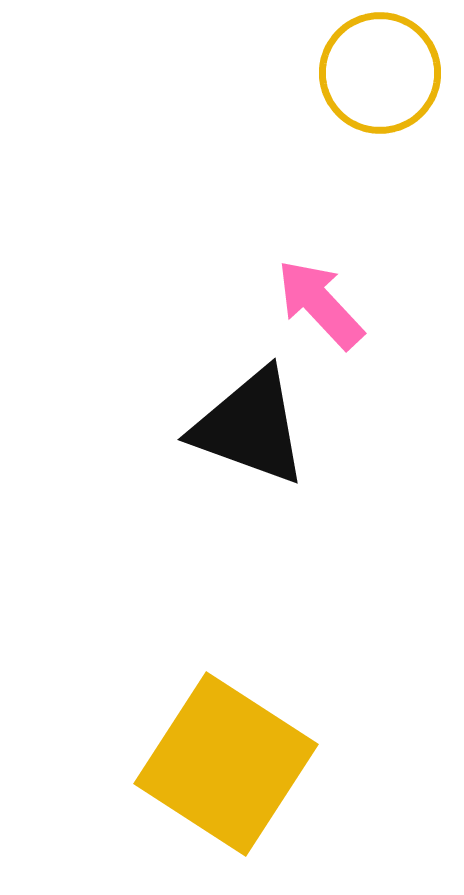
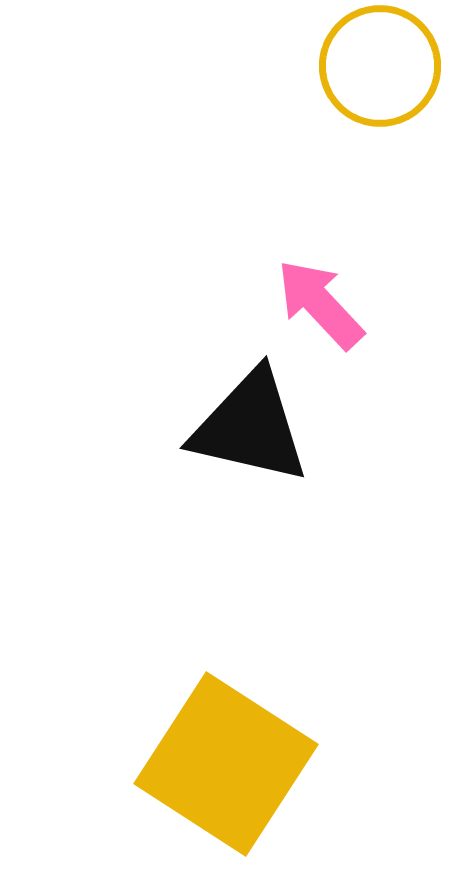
yellow circle: moved 7 px up
black triangle: rotated 7 degrees counterclockwise
